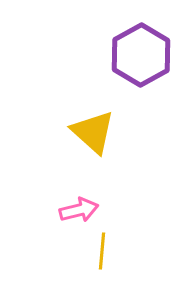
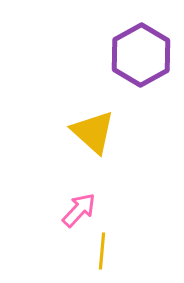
pink arrow: rotated 33 degrees counterclockwise
